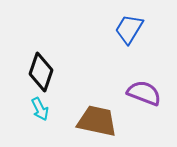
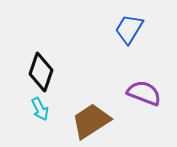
brown trapezoid: moved 6 px left; rotated 45 degrees counterclockwise
